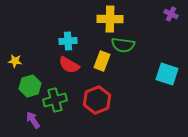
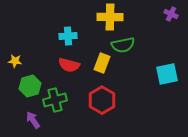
yellow cross: moved 2 px up
cyan cross: moved 5 px up
green semicircle: rotated 20 degrees counterclockwise
yellow rectangle: moved 2 px down
red semicircle: rotated 15 degrees counterclockwise
cyan square: rotated 30 degrees counterclockwise
red hexagon: moved 5 px right; rotated 8 degrees counterclockwise
